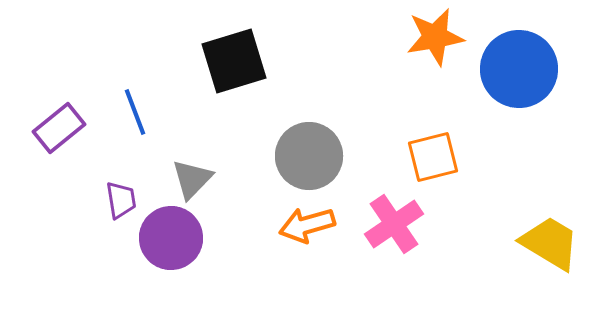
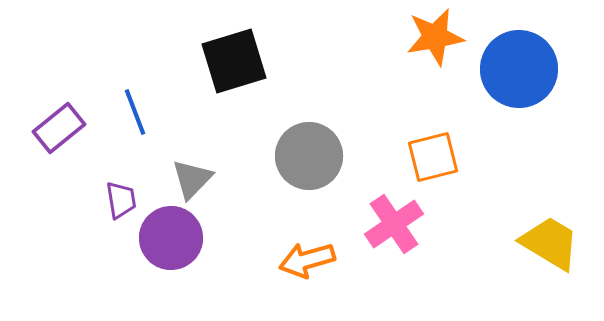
orange arrow: moved 35 px down
